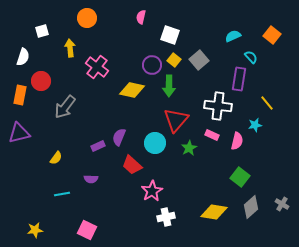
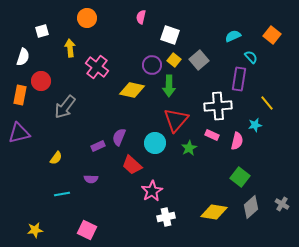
white cross at (218, 106): rotated 12 degrees counterclockwise
